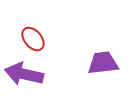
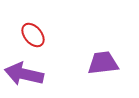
red ellipse: moved 4 px up
